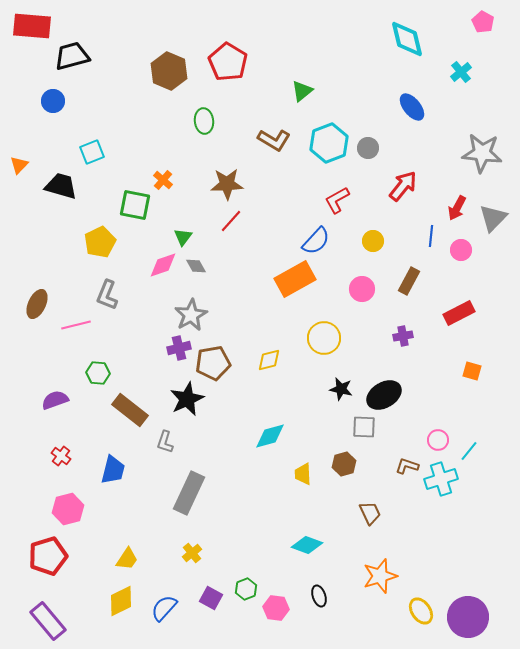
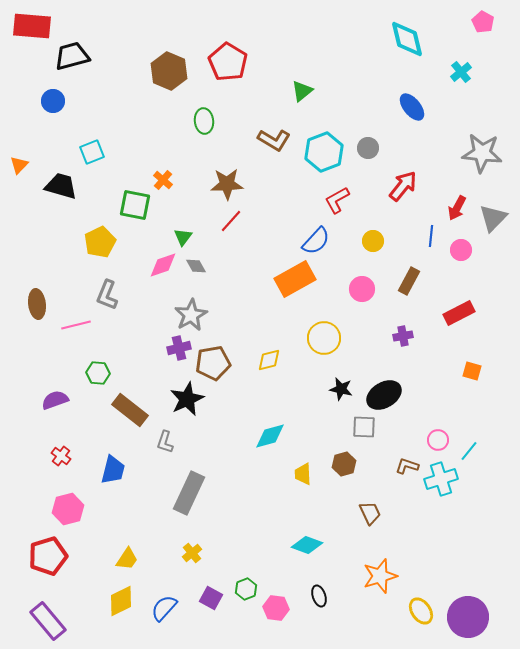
cyan hexagon at (329, 143): moved 5 px left, 9 px down
brown ellipse at (37, 304): rotated 32 degrees counterclockwise
